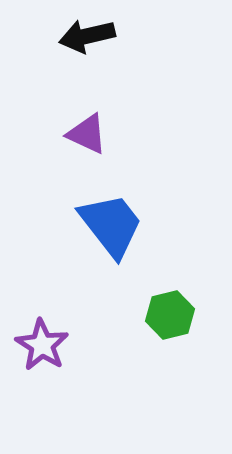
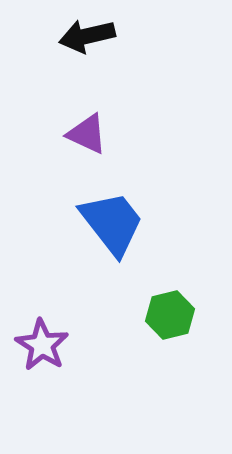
blue trapezoid: moved 1 px right, 2 px up
